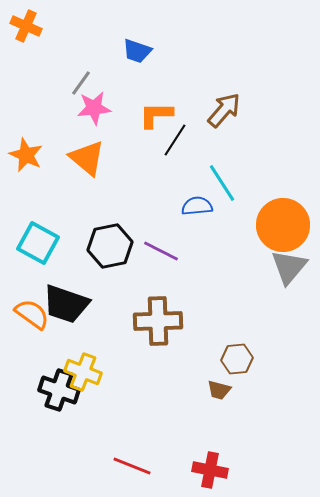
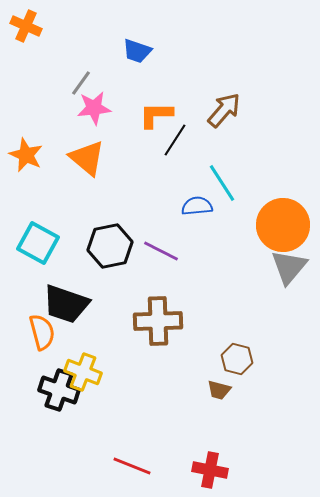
orange semicircle: moved 10 px right, 18 px down; rotated 39 degrees clockwise
brown hexagon: rotated 20 degrees clockwise
